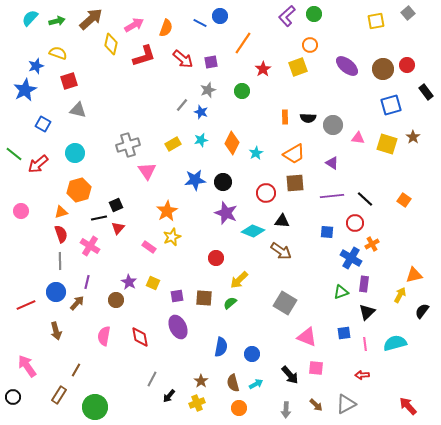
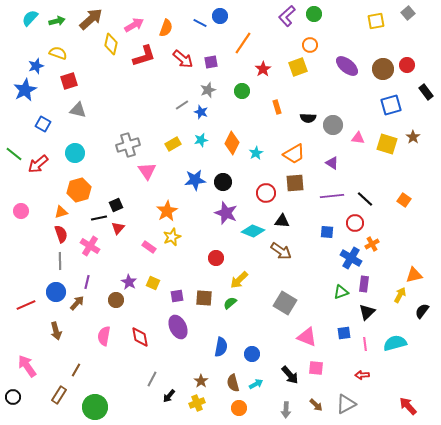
gray line at (182, 105): rotated 16 degrees clockwise
orange rectangle at (285, 117): moved 8 px left, 10 px up; rotated 16 degrees counterclockwise
